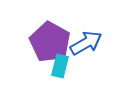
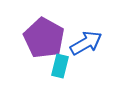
purple pentagon: moved 6 px left, 4 px up
